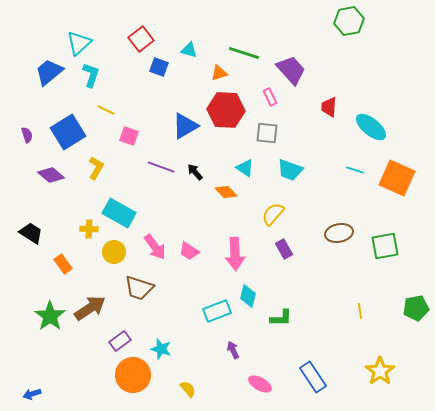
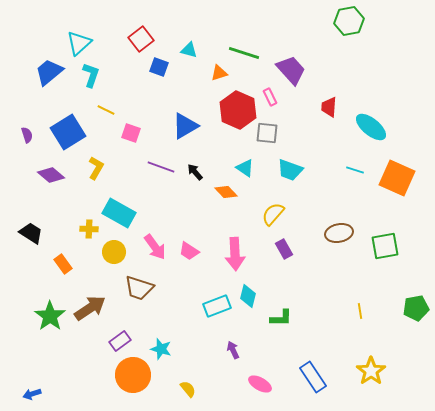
red hexagon at (226, 110): moved 12 px right; rotated 21 degrees clockwise
pink square at (129, 136): moved 2 px right, 3 px up
cyan rectangle at (217, 311): moved 5 px up
yellow star at (380, 371): moved 9 px left
